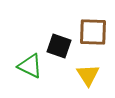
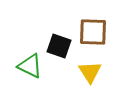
yellow triangle: moved 2 px right, 3 px up
